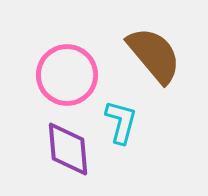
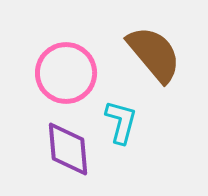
brown semicircle: moved 1 px up
pink circle: moved 1 px left, 2 px up
